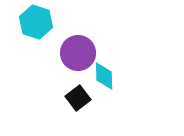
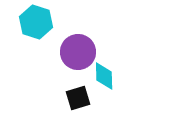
purple circle: moved 1 px up
black square: rotated 20 degrees clockwise
